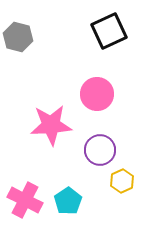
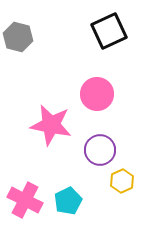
pink star: rotated 15 degrees clockwise
cyan pentagon: rotated 8 degrees clockwise
